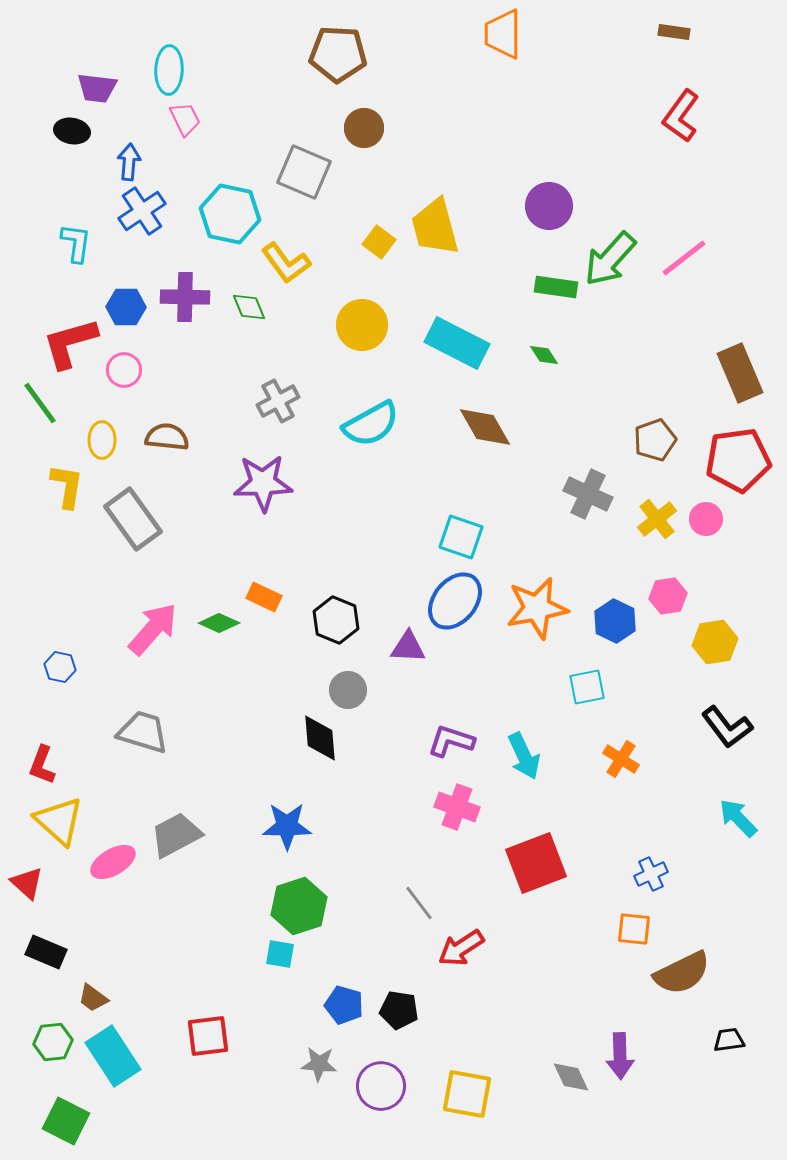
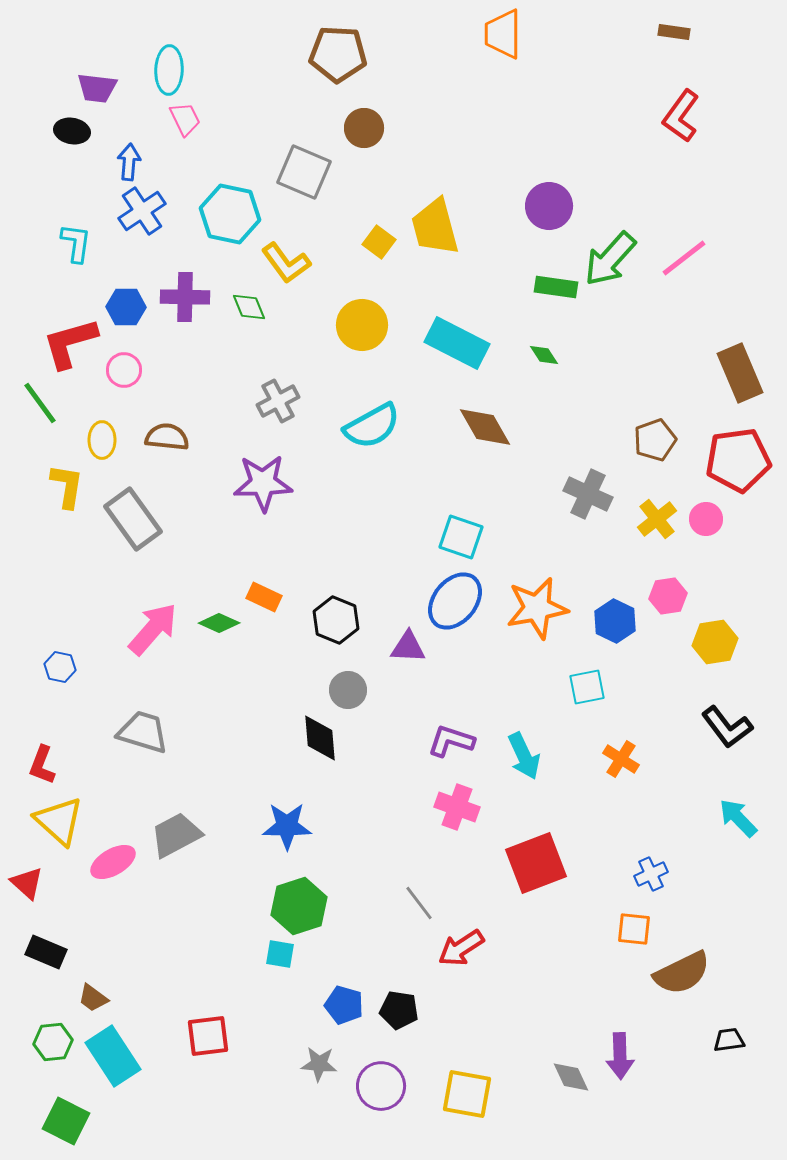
cyan semicircle at (371, 424): moved 1 px right, 2 px down
